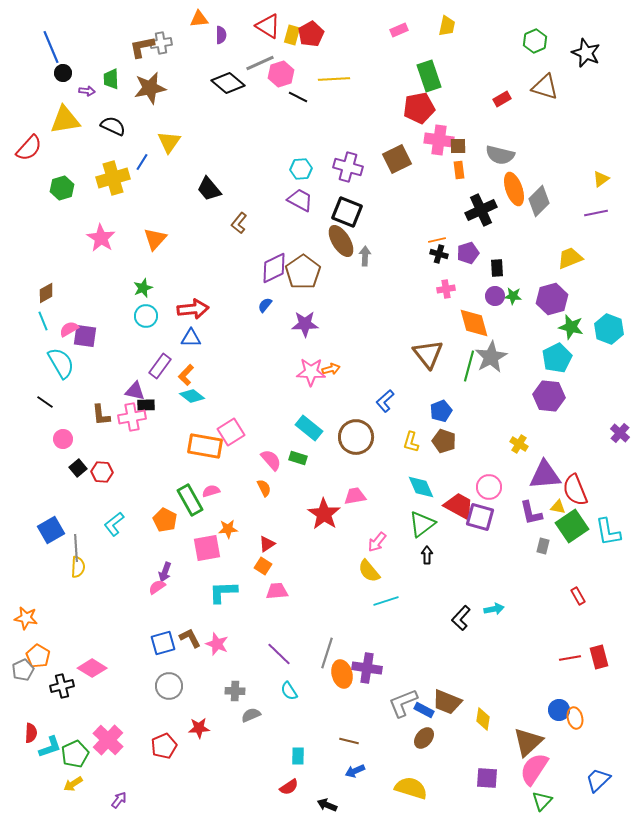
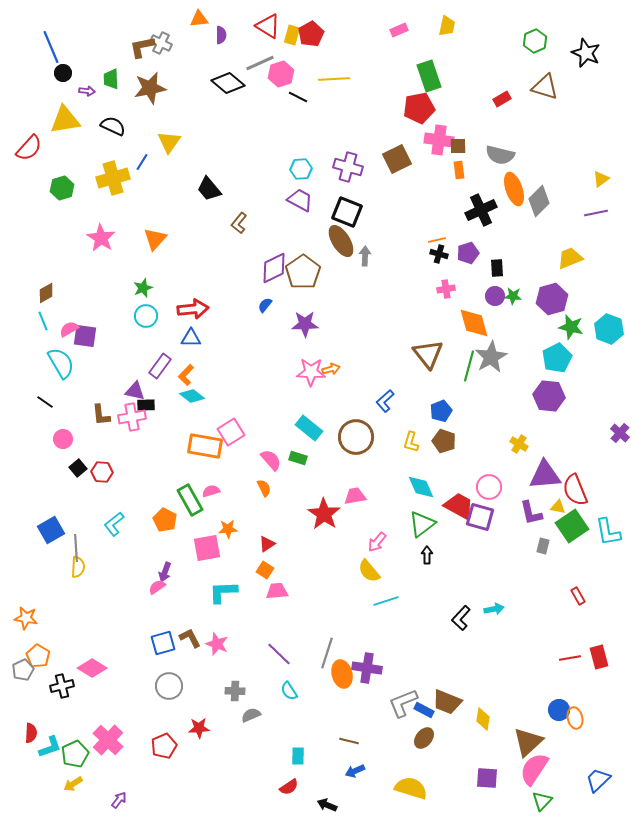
gray cross at (161, 43): rotated 35 degrees clockwise
orange square at (263, 566): moved 2 px right, 4 px down
